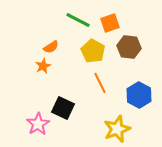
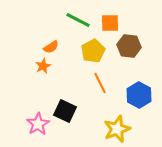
orange square: rotated 18 degrees clockwise
brown hexagon: moved 1 px up
yellow pentagon: rotated 15 degrees clockwise
black square: moved 2 px right, 3 px down
